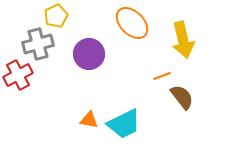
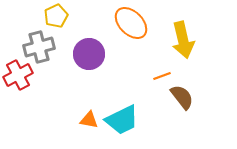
orange ellipse: moved 1 px left
gray cross: moved 1 px right, 3 px down
cyan trapezoid: moved 2 px left, 4 px up
